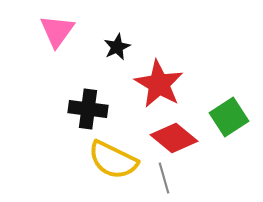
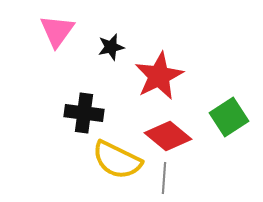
black star: moved 6 px left; rotated 12 degrees clockwise
red star: moved 8 px up; rotated 15 degrees clockwise
black cross: moved 4 px left, 4 px down
red diamond: moved 6 px left, 2 px up
yellow semicircle: moved 4 px right
gray line: rotated 20 degrees clockwise
